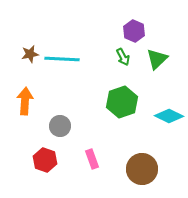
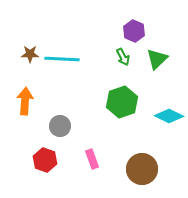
brown star: rotated 12 degrees clockwise
